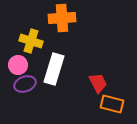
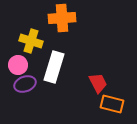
white rectangle: moved 2 px up
